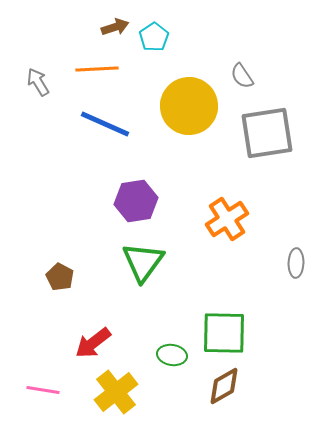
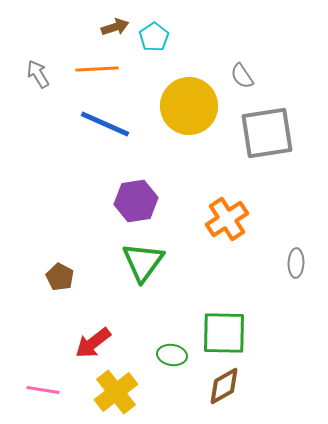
gray arrow: moved 8 px up
